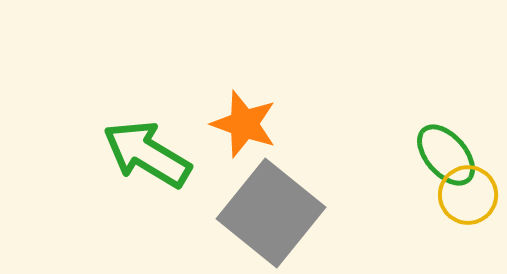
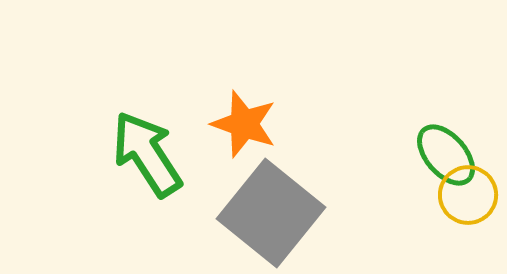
green arrow: rotated 26 degrees clockwise
